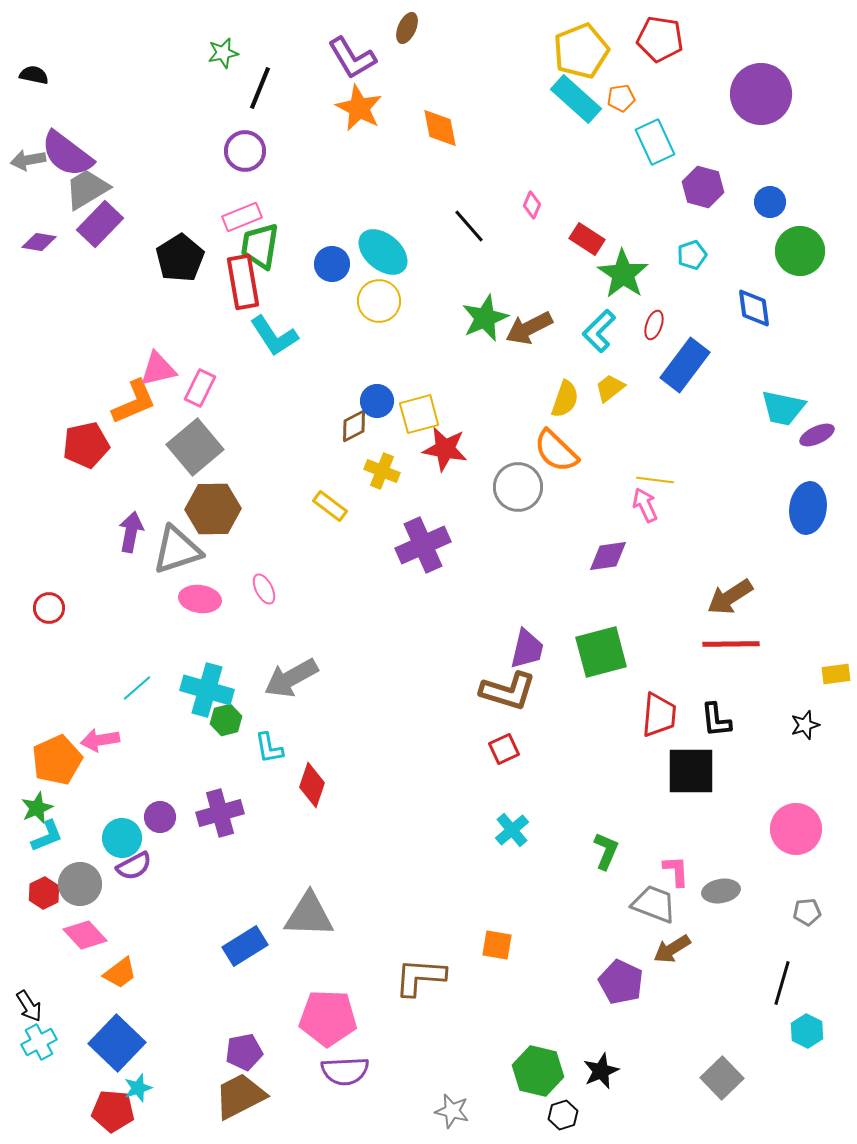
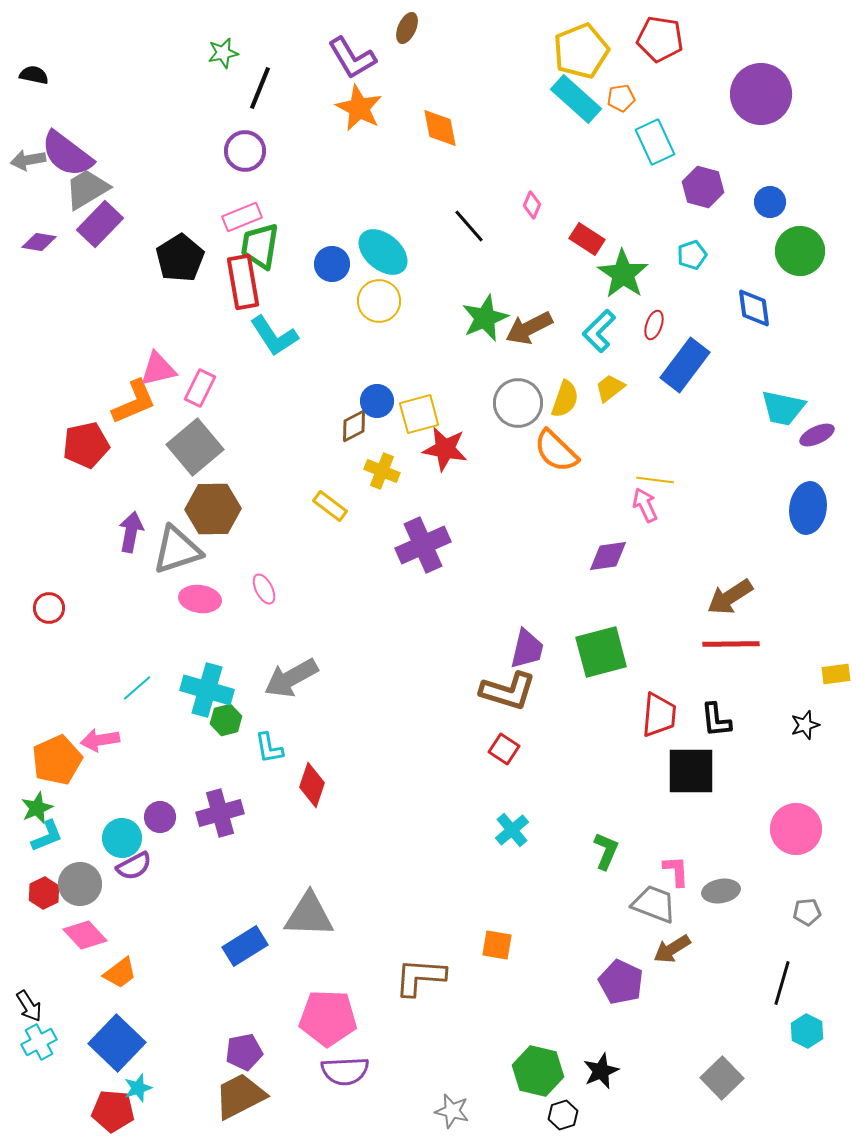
gray circle at (518, 487): moved 84 px up
red square at (504, 749): rotated 32 degrees counterclockwise
